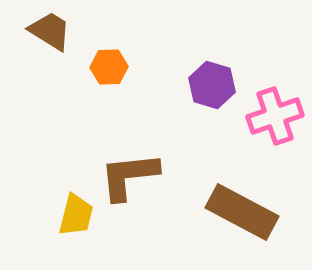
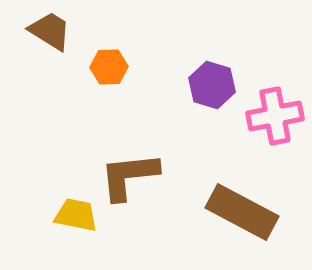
pink cross: rotated 8 degrees clockwise
yellow trapezoid: rotated 93 degrees counterclockwise
